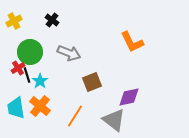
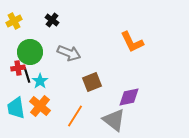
red cross: rotated 24 degrees clockwise
